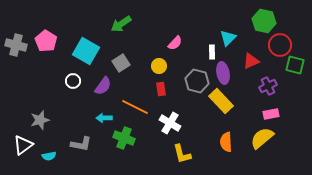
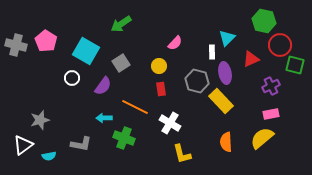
cyan triangle: moved 1 px left
red triangle: moved 2 px up
purple ellipse: moved 2 px right
white circle: moved 1 px left, 3 px up
purple cross: moved 3 px right
